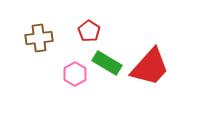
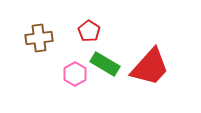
green rectangle: moved 2 px left, 1 px down
